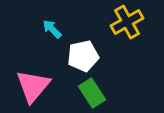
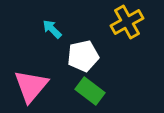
pink triangle: moved 2 px left
green rectangle: moved 2 px left, 2 px up; rotated 20 degrees counterclockwise
